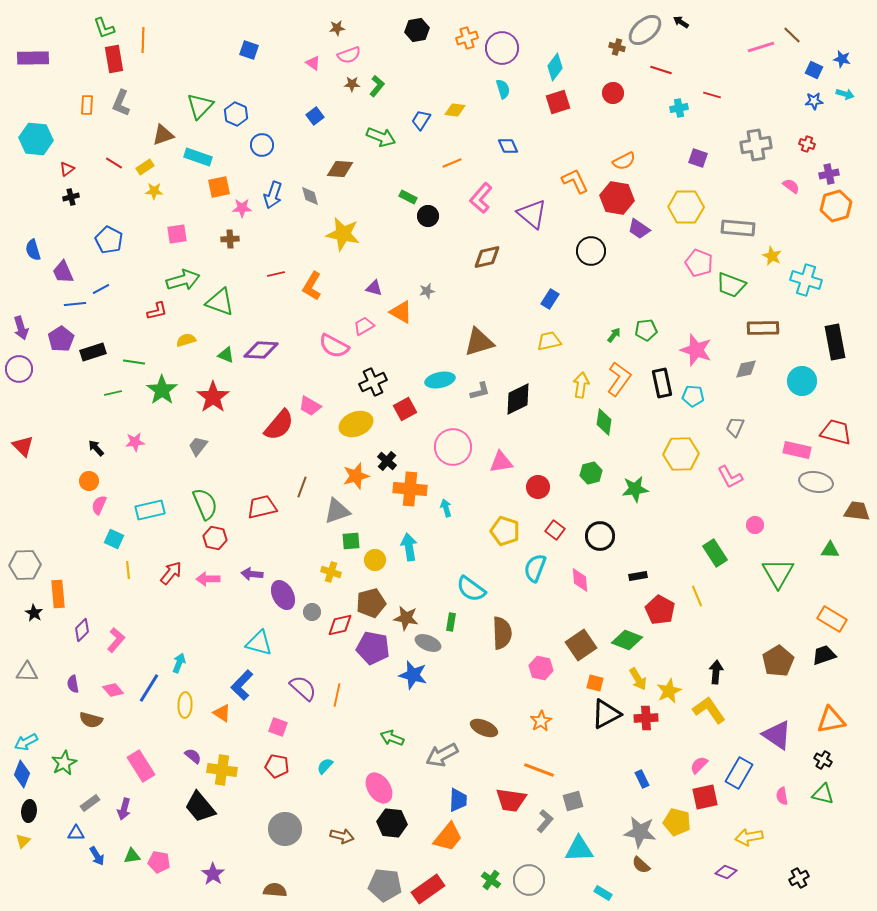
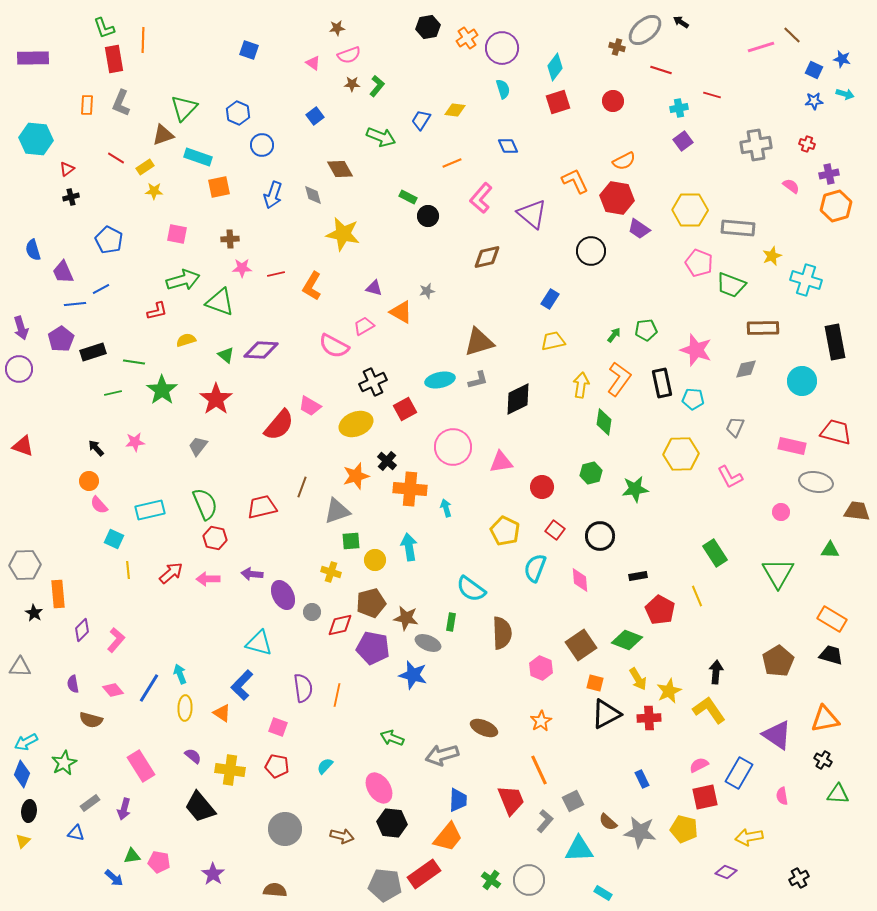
black hexagon at (417, 30): moved 11 px right, 3 px up
orange cross at (467, 38): rotated 15 degrees counterclockwise
red circle at (613, 93): moved 8 px down
green triangle at (200, 106): moved 16 px left, 2 px down
blue hexagon at (236, 114): moved 2 px right, 1 px up
purple square at (698, 158): moved 15 px left, 17 px up; rotated 36 degrees clockwise
red line at (114, 163): moved 2 px right, 5 px up
brown diamond at (340, 169): rotated 56 degrees clockwise
gray diamond at (310, 196): moved 3 px right, 1 px up
yellow hexagon at (686, 207): moved 4 px right, 3 px down
pink star at (242, 208): moved 60 px down
pink square at (177, 234): rotated 20 degrees clockwise
yellow star at (772, 256): rotated 24 degrees clockwise
yellow trapezoid at (549, 341): moved 4 px right
green triangle at (226, 355): rotated 18 degrees clockwise
gray L-shape at (480, 391): moved 2 px left, 11 px up
cyan pentagon at (693, 396): moved 3 px down
red star at (213, 397): moved 3 px right, 2 px down
red triangle at (23, 446): rotated 25 degrees counterclockwise
pink rectangle at (797, 450): moved 5 px left, 4 px up
red circle at (538, 487): moved 4 px right
pink semicircle at (99, 505): rotated 66 degrees counterclockwise
pink circle at (755, 525): moved 26 px right, 13 px up
yellow pentagon at (505, 531): rotated 8 degrees clockwise
red arrow at (171, 573): rotated 10 degrees clockwise
black trapezoid at (824, 655): moved 7 px right; rotated 35 degrees clockwise
cyan arrow at (179, 663): moved 1 px right, 11 px down; rotated 42 degrees counterclockwise
pink hexagon at (541, 668): rotated 10 degrees clockwise
gray triangle at (27, 672): moved 7 px left, 5 px up
purple semicircle at (303, 688): rotated 40 degrees clockwise
yellow ellipse at (185, 705): moved 3 px down
red cross at (646, 718): moved 3 px right
orange triangle at (831, 720): moved 6 px left, 1 px up
gray arrow at (442, 755): rotated 12 degrees clockwise
pink semicircle at (699, 765): rotated 18 degrees clockwise
yellow cross at (222, 770): moved 8 px right
orange line at (539, 770): rotated 44 degrees clockwise
green triangle at (823, 794): moved 15 px right; rotated 10 degrees counterclockwise
red trapezoid at (511, 800): rotated 120 degrees counterclockwise
gray square at (573, 801): rotated 10 degrees counterclockwise
yellow pentagon at (677, 822): moved 7 px right, 7 px down
blue triangle at (76, 833): rotated 12 degrees clockwise
blue arrow at (97, 856): moved 17 px right, 22 px down; rotated 18 degrees counterclockwise
brown semicircle at (641, 865): moved 33 px left, 43 px up
red rectangle at (428, 889): moved 4 px left, 15 px up
